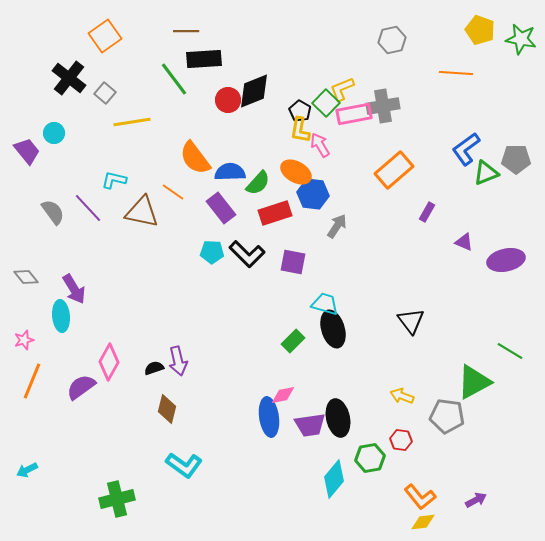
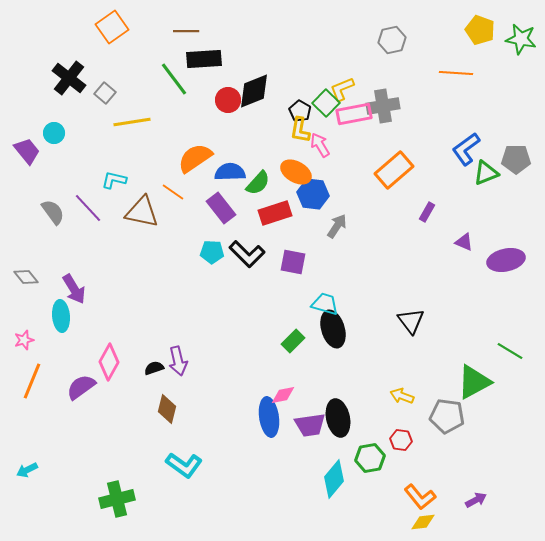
orange square at (105, 36): moved 7 px right, 9 px up
orange semicircle at (195, 158): rotated 93 degrees clockwise
